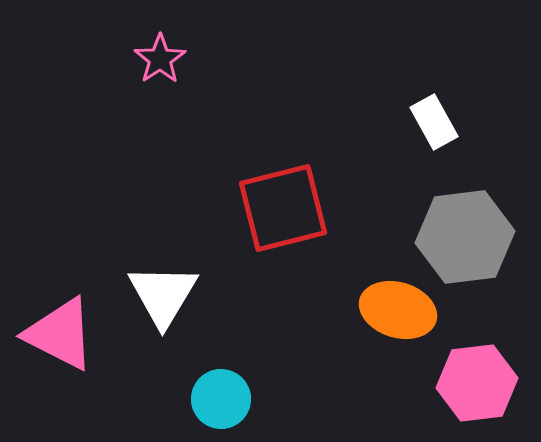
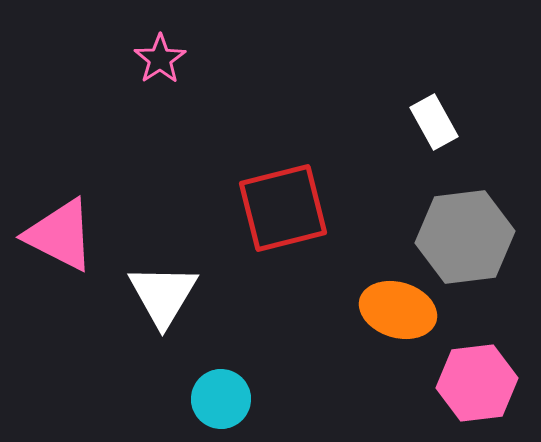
pink triangle: moved 99 px up
